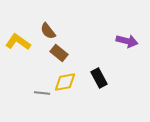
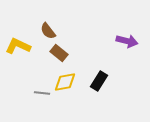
yellow L-shape: moved 4 px down; rotated 10 degrees counterclockwise
black rectangle: moved 3 px down; rotated 60 degrees clockwise
